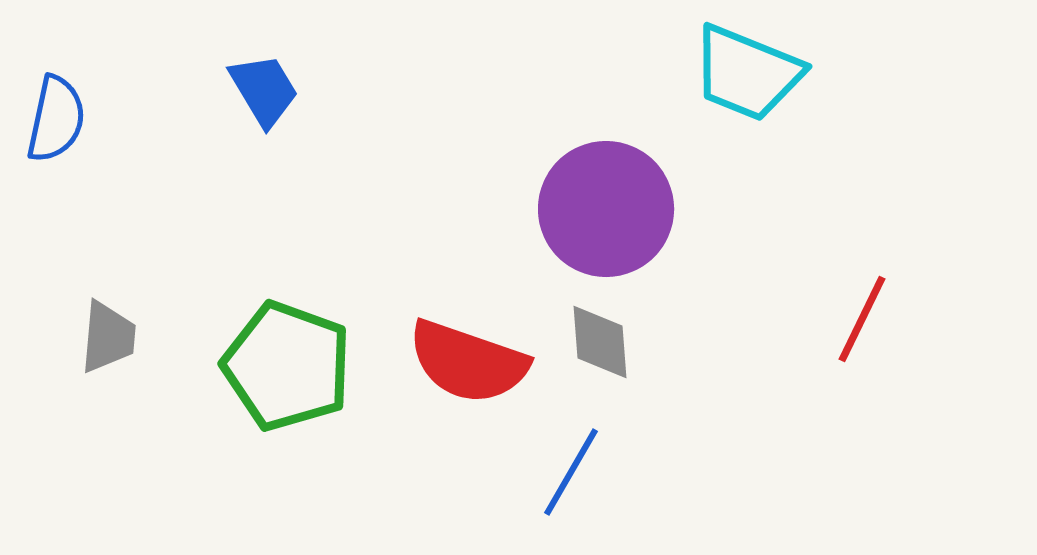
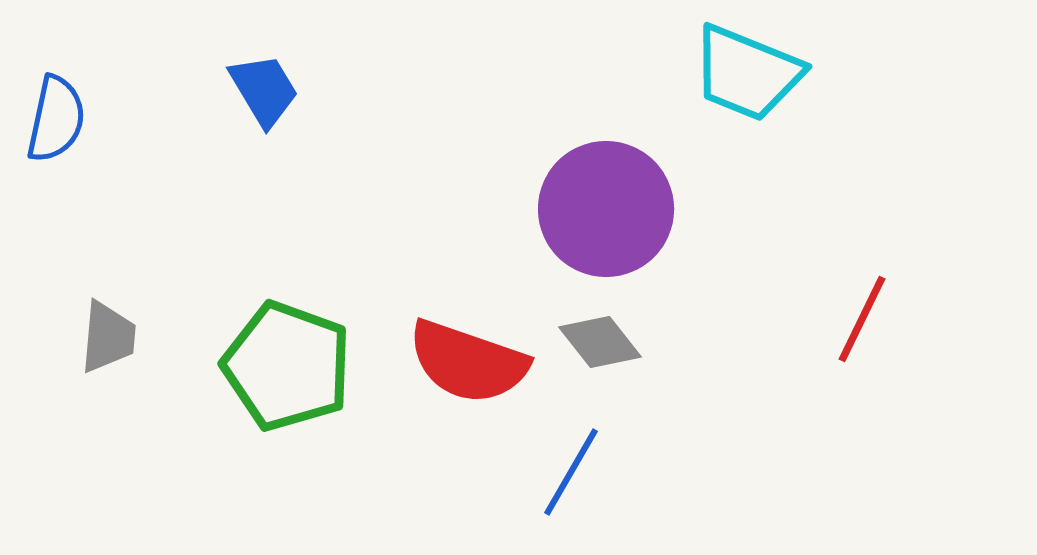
gray diamond: rotated 34 degrees counterclockwise
